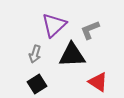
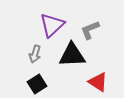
purple triangle: moved 2 px left
